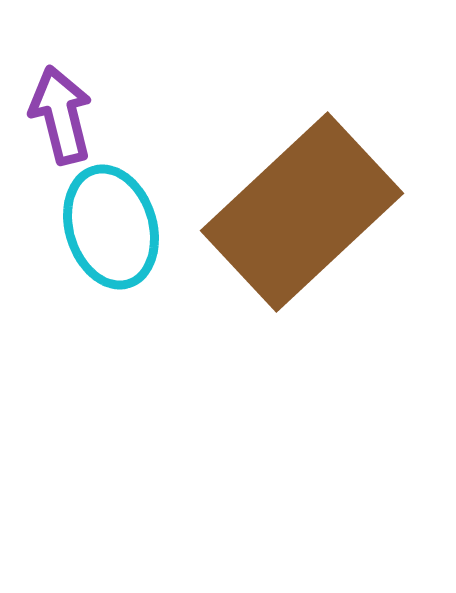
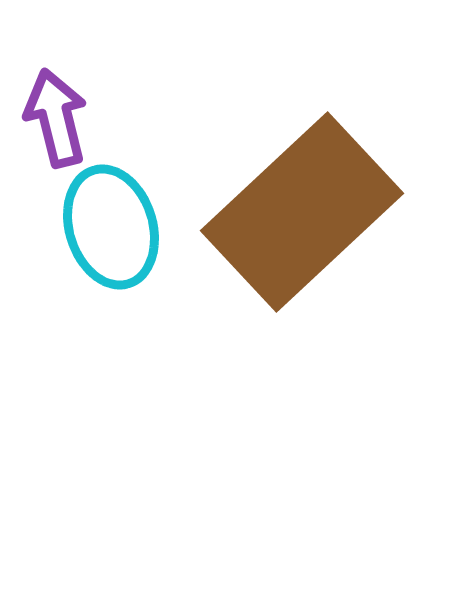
purple arrow: moved 5 px left, 3 px down
